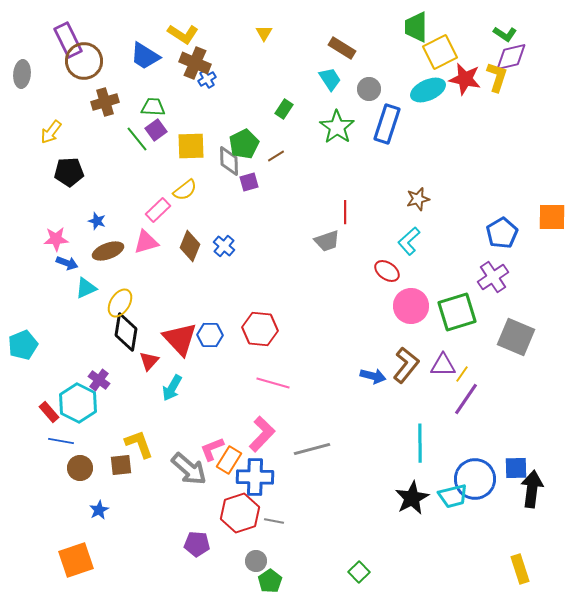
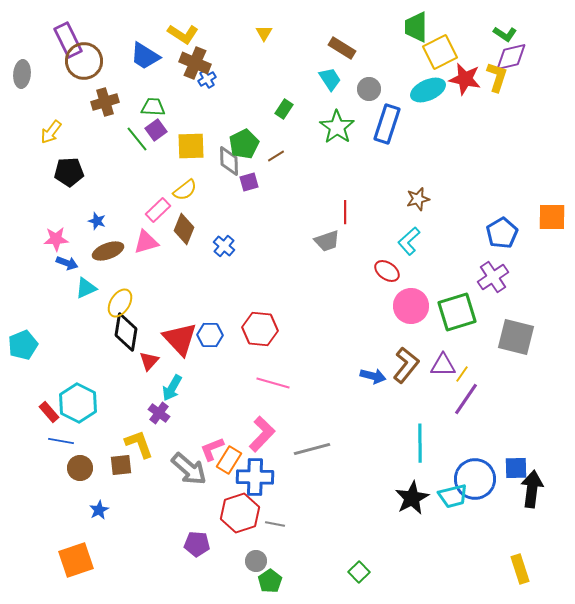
brown diamond at (190, 246): moved 6 px left, 17 px up
gray square at (516, 337): rotated 9 degrees counterclockwise
purple cross at (99, 380): moved 60 px right, 33 px down
gray line at (274, 521): moved 1 px right, 3 px down
